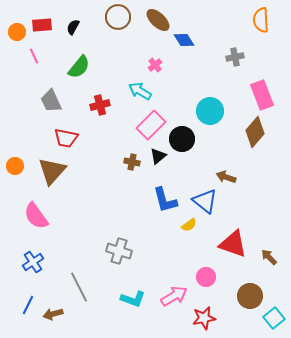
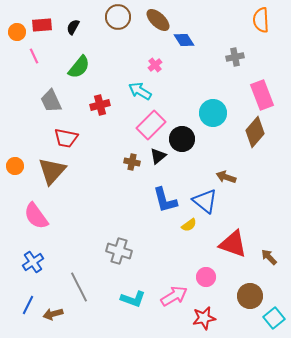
cyan circle at (210, 111): moved 3 px right, 2 px down
